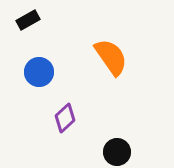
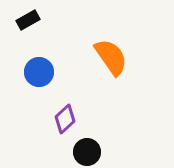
purple diamond: moved 1 px down
black circle: moved 30 px left
